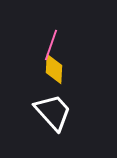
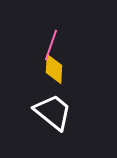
white trapezoid: rotated 9 degrees counterclockwise
